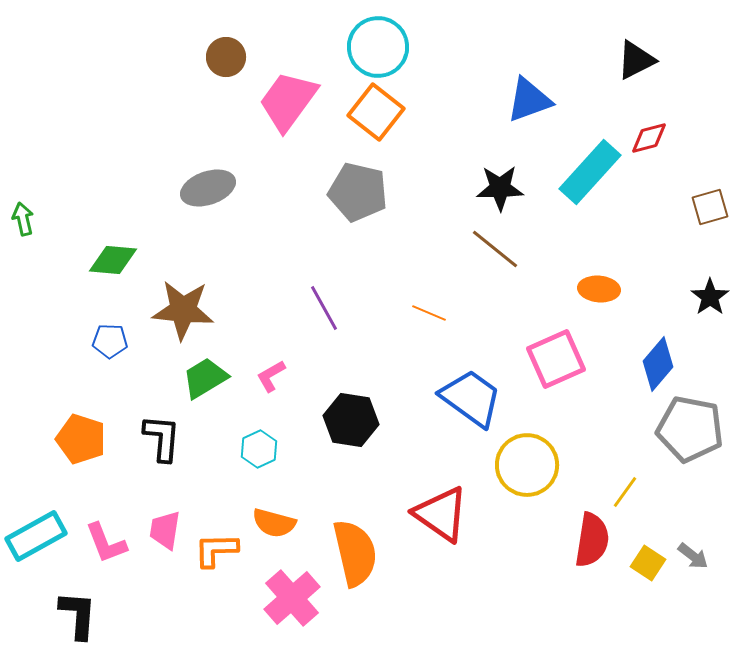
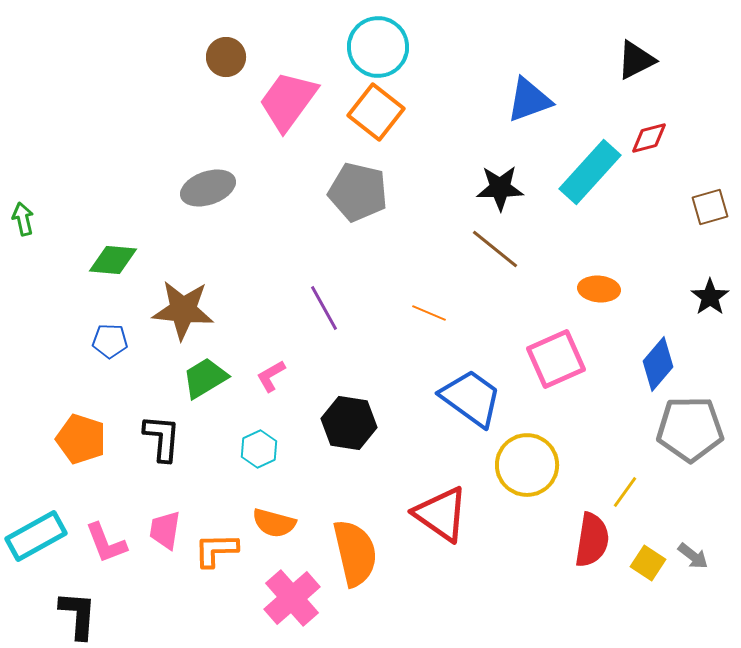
black hexagon at (351, 420): moved 2 px left, 3 px down
gray pentagon at (690, 429): rotated 12 degrees counterclockwise
